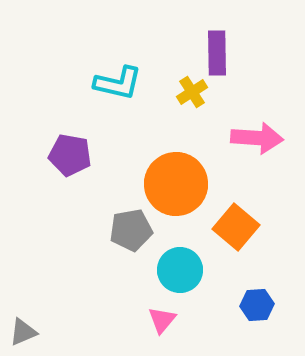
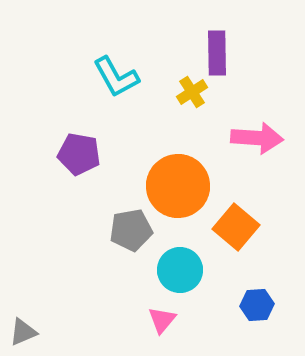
cyan L-shape: moved 2 px left, 6 px up; rotated 48 degrees clockwise
purple pentagon: moved 9 px right, 1 px up
orange circle: moved 2 px right, 2 px down
